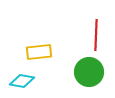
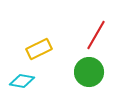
red line: rotated 28 degrees clockwise
yellow rectangle: moved 3 px up; rotated 20 degrees counterclockwise
